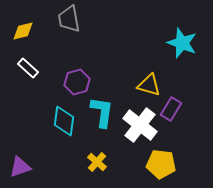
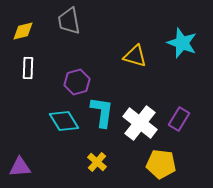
gray trapezoid: moved 2 px down
white rectangle: rotated 50 degrees clockwise
yellow triangle: moved 14 px left, 29 px up
purple rectangle: moved 8 px right, 10 px down
cyan diamond: rotated 40 degrees counterclockwise
white cross: moved 2 px up
purple triangle: rotated 15 degrees clockwise
